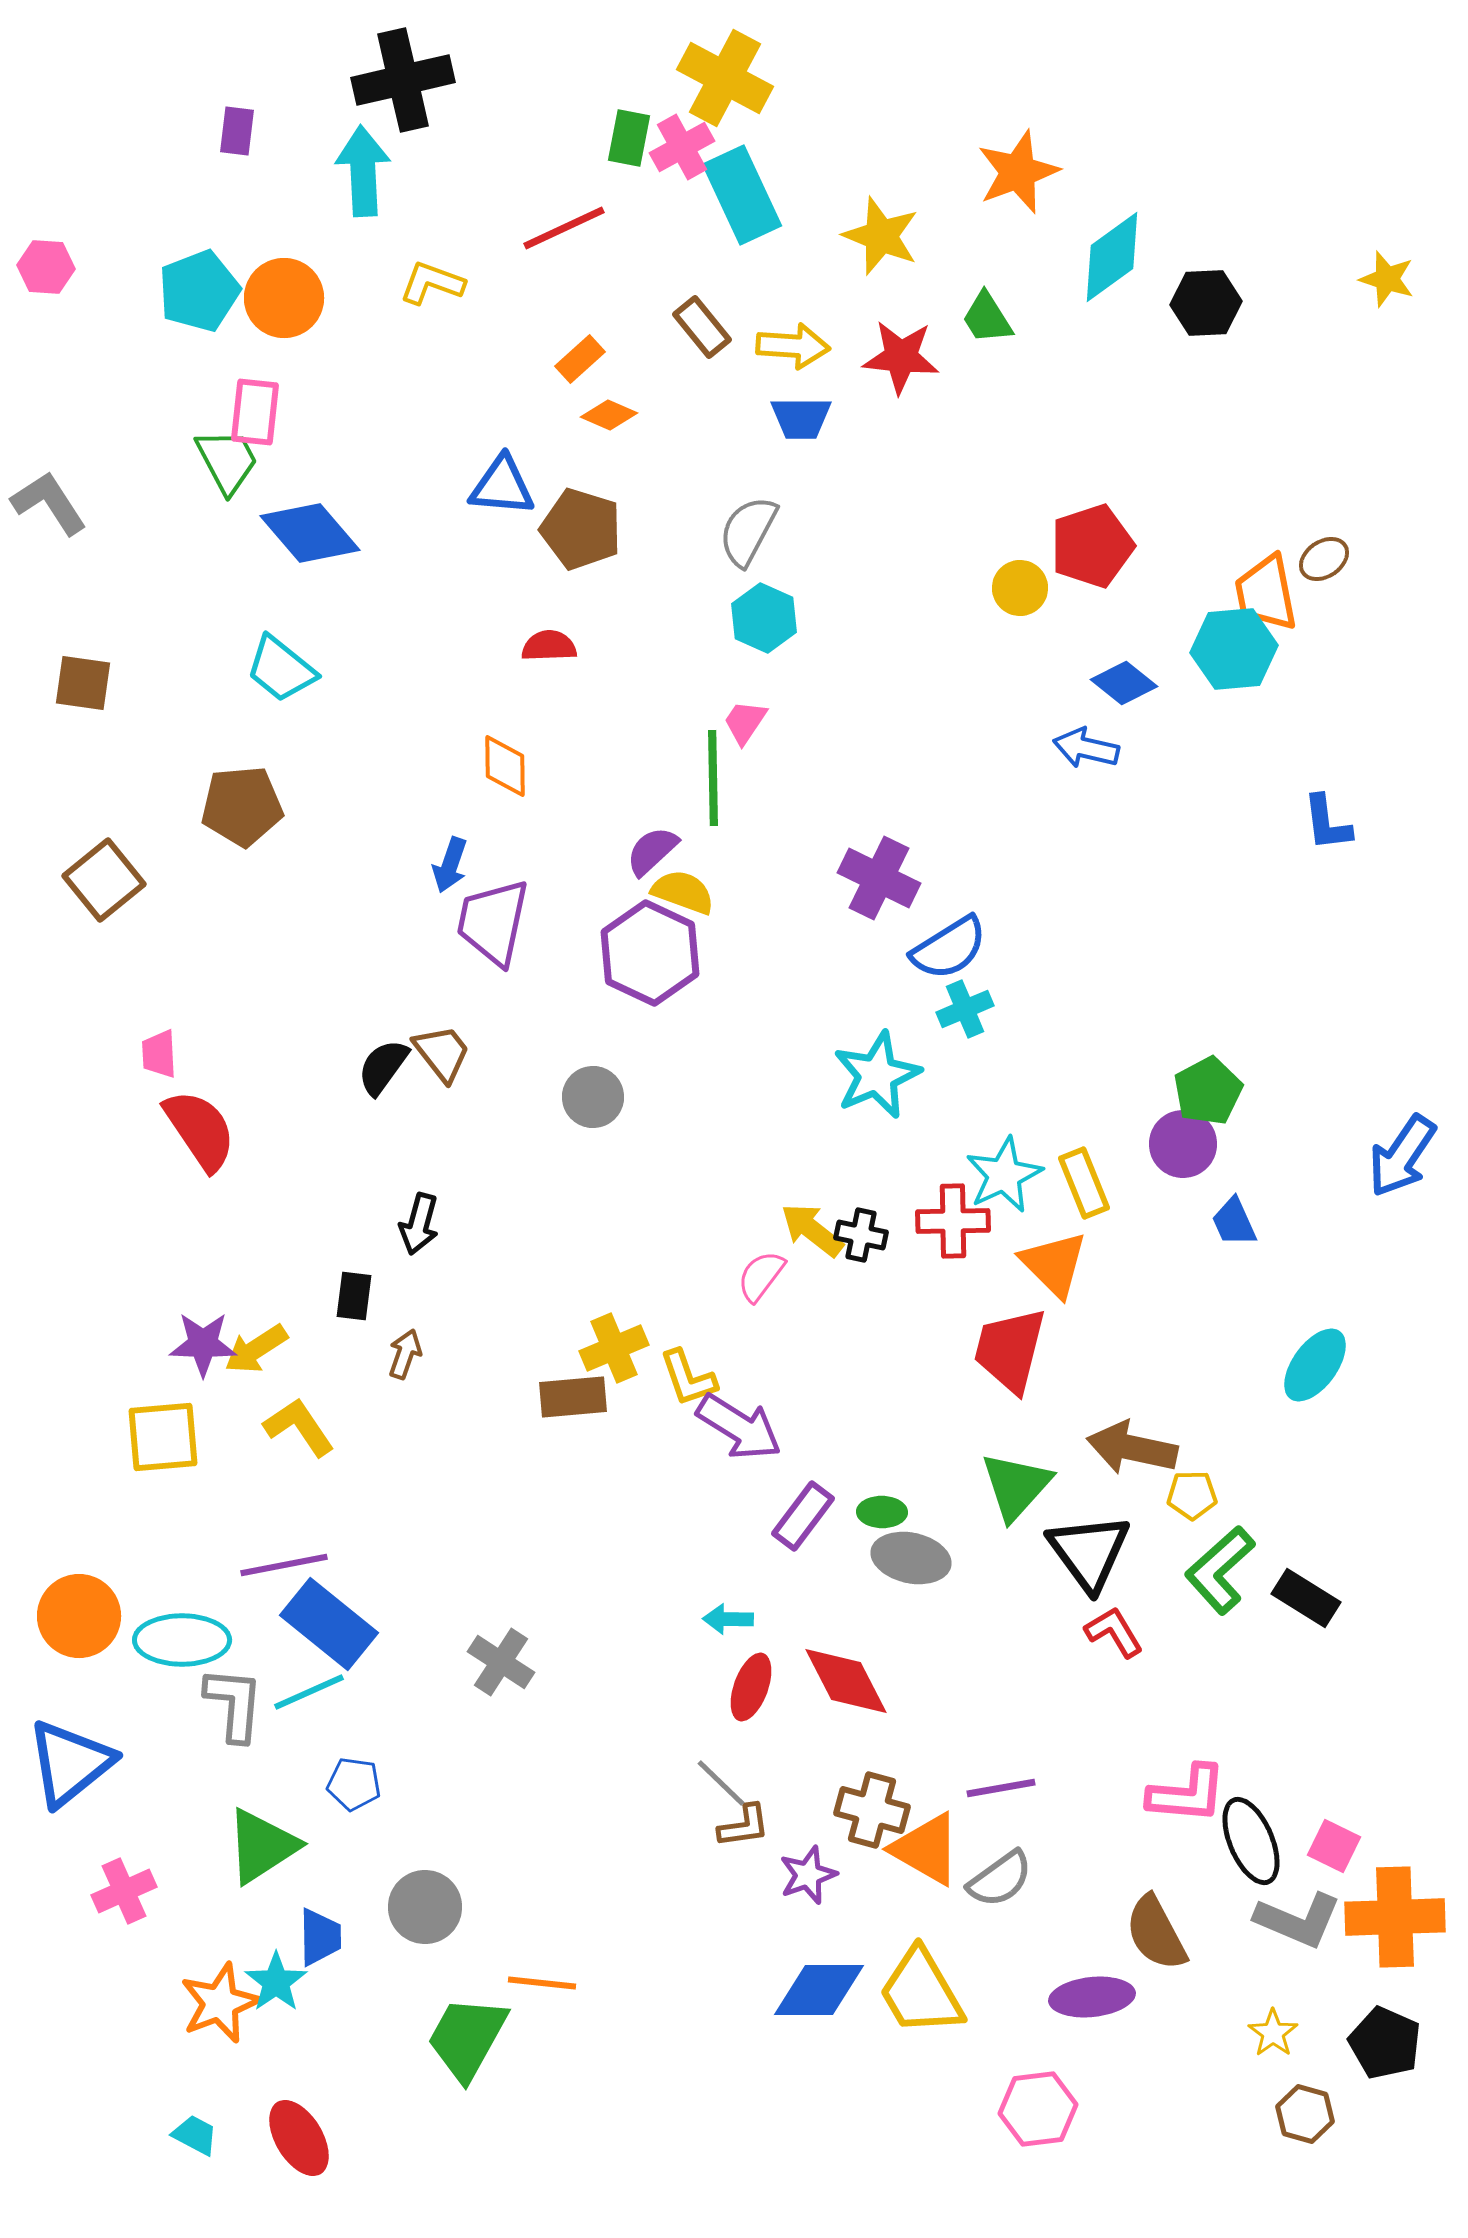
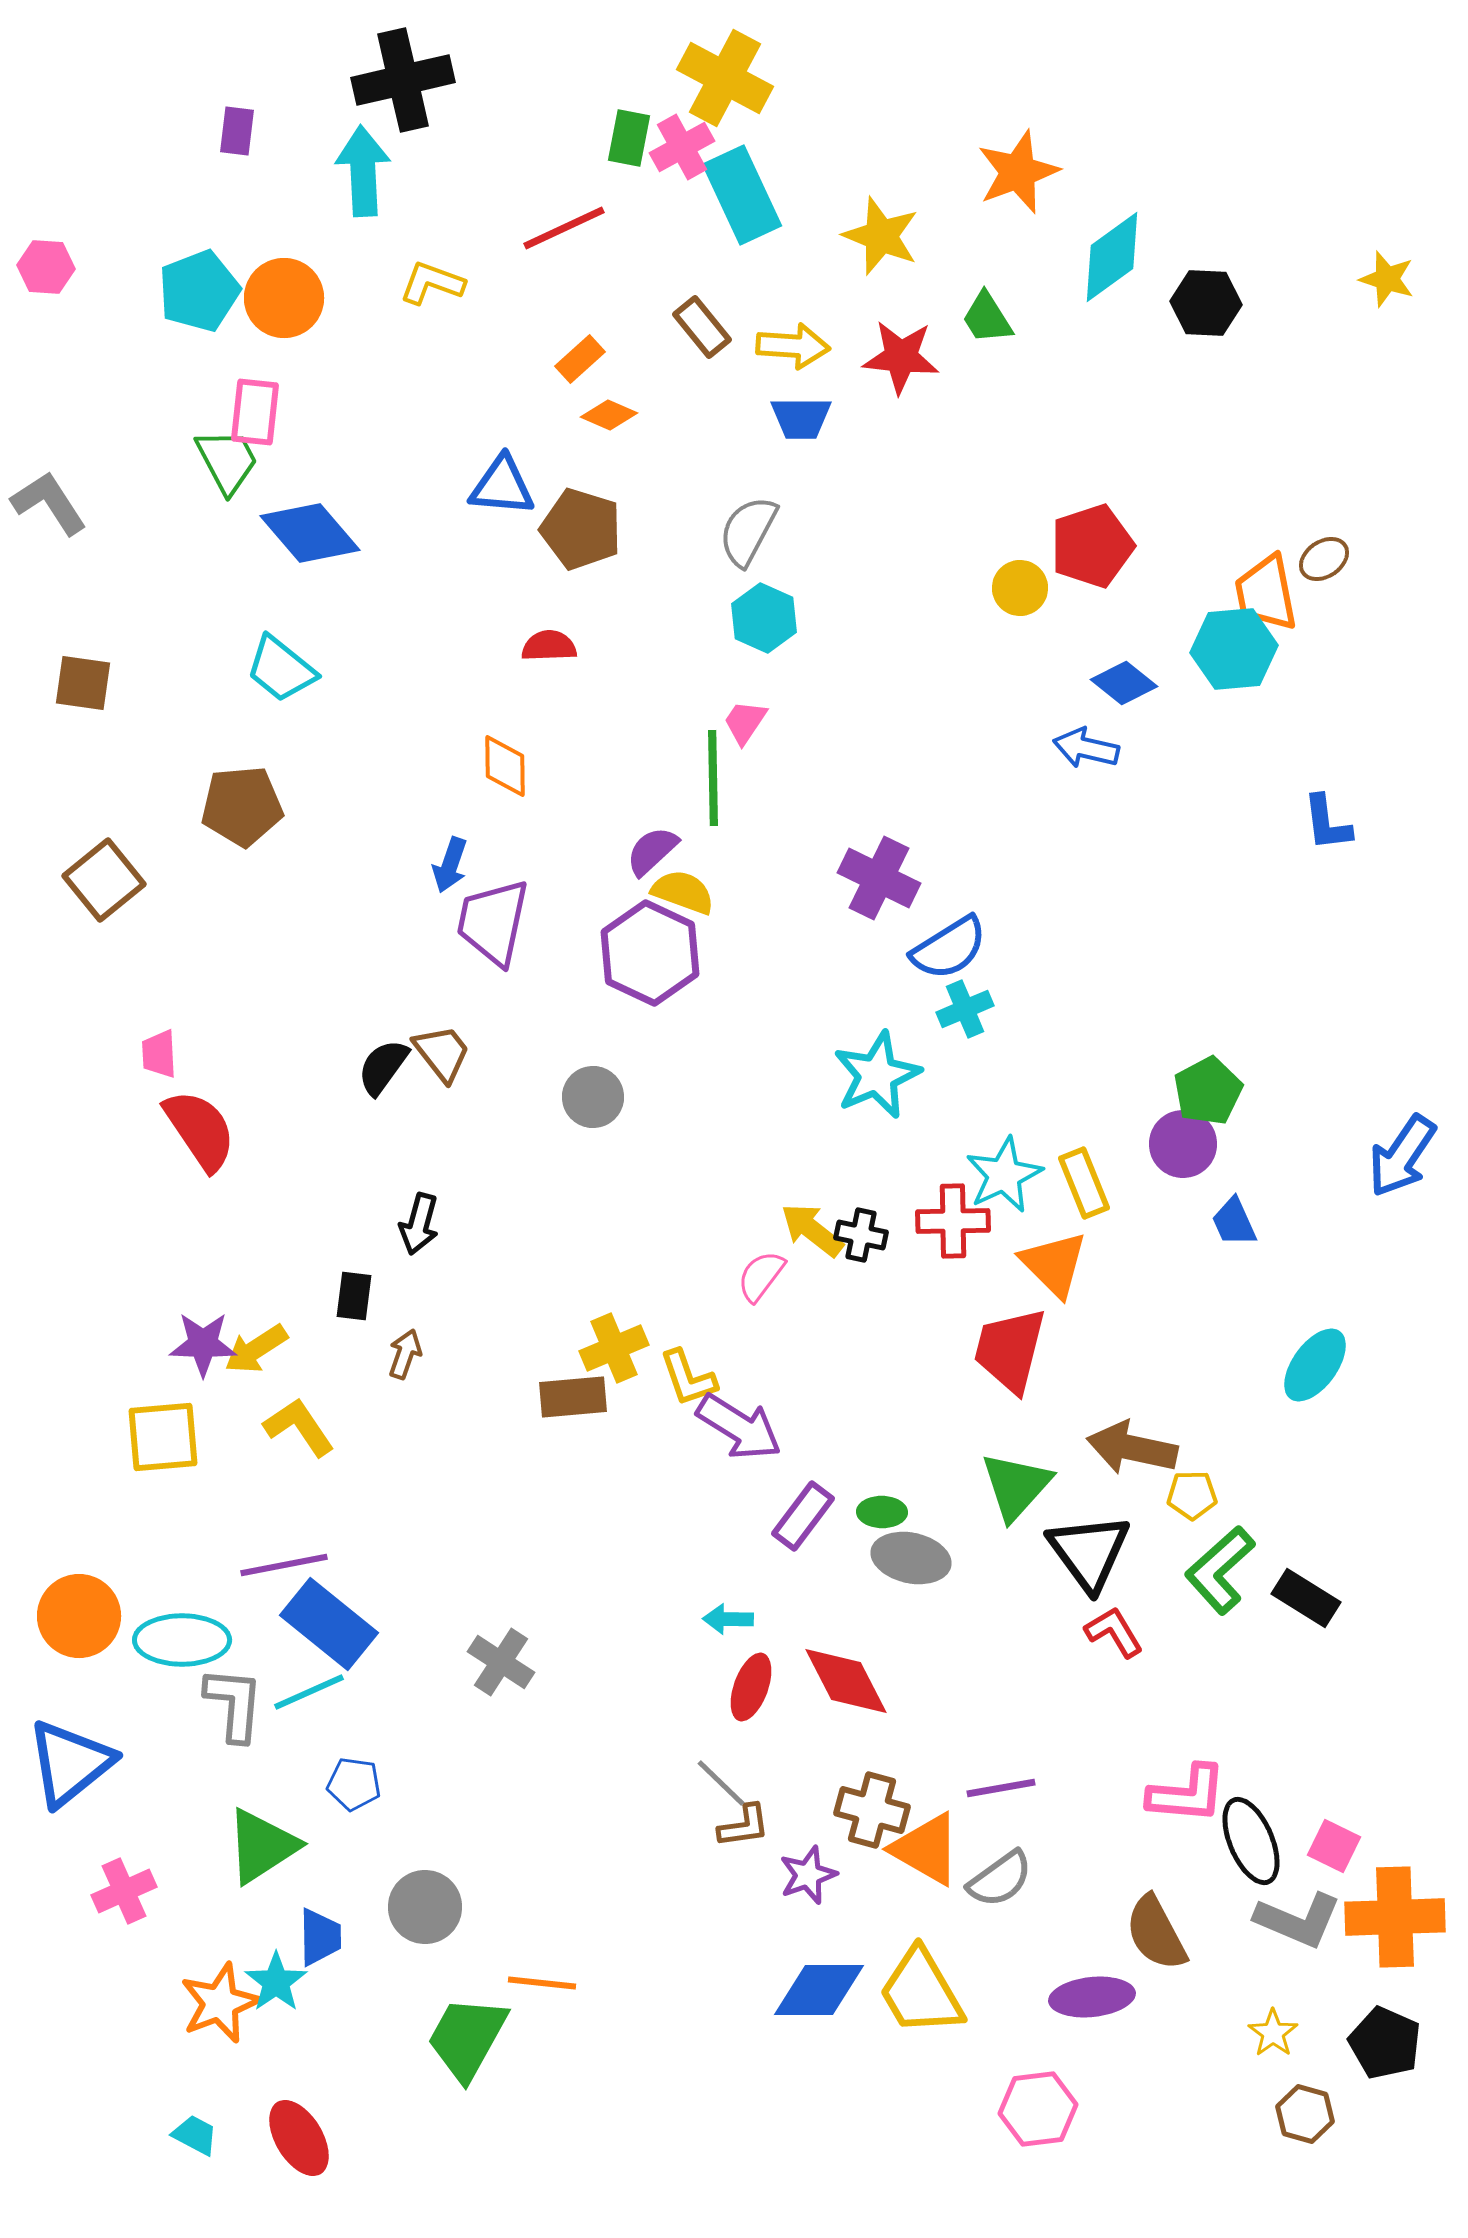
black hexagon at (1206, 303): rotated 6 degrees clockwise
